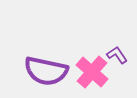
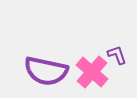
purple L-shape: rotated 15 degrees clockwise
